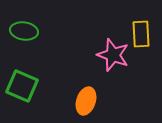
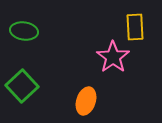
yellow rectangle: moved 6 px left, 7 px up
pink star: moved 2 px down; rotated 16 degrees clockwise
green square: rotated 24 degrees clockwise
